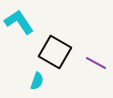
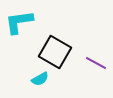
cyan L-shape: rotated 64 degrees counterclockwise
cyan semicircle: moved 3 px right, 2 px up; rotated 42 degrees clockwise
